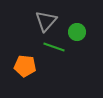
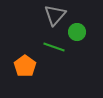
gray triangle: moved 9 px right, 6 px up
orange pentagon: rotated 30 degrees clockwise
